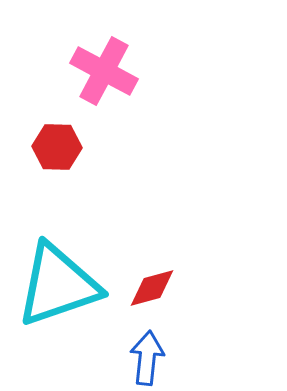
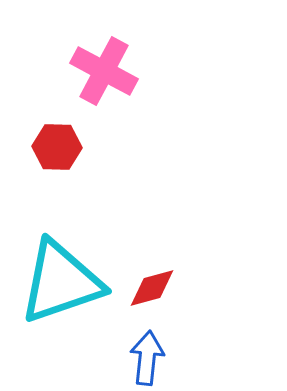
cyan triangle: moved 3 px right, 3 px up
